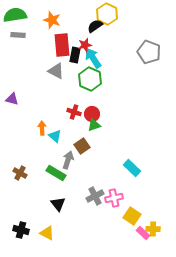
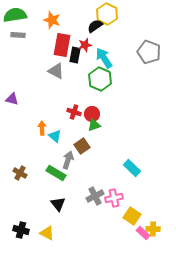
red rectangle: rotated 15 degrees clockwise
cyan arrow: moved 11 px right
green hexagon: moved 10 px right
